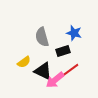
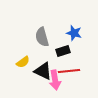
yellow semicircle: moved 1 px left
red line: rotated 30 degrees clockwise
pink arrow: rotated 60 degrees counterclockwise
